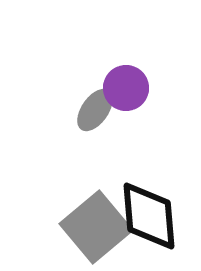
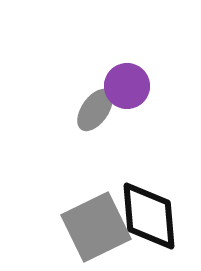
purple circle: moved 1 px right, 2 px up
gray square: rotated 14 degrees clockwise
